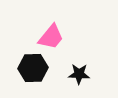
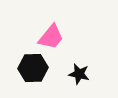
black star: rotated 10 degrees clockwise
